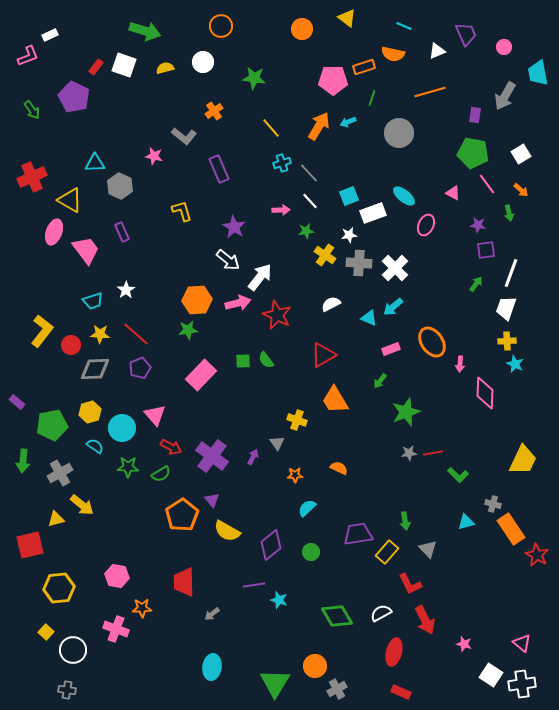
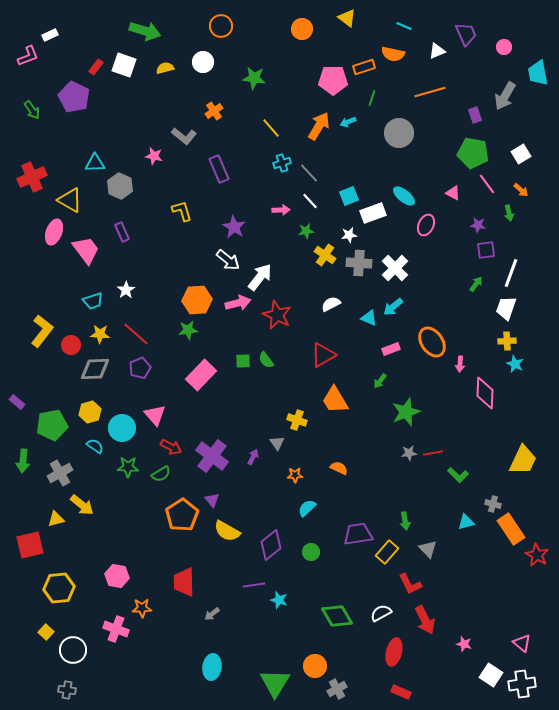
purple rectangle at (475, 115): rotated 28 degrees counterclockwise
